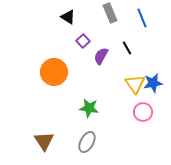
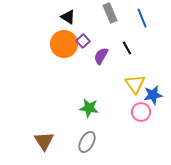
orange circle: moved 10 px right, 28 px up
blue star: moved 12 px down
pink circle: moved 2 px left
